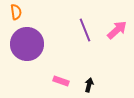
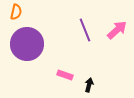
orange semicircle: rotated 21 degrees clockwise
pink rectangle: moved 4 px right, 6 px up
